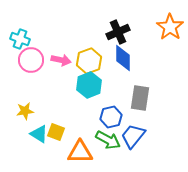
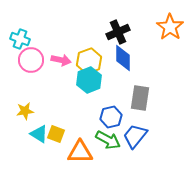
cyan hexagon: moved 5 px up
yellow square: moved 2 px down
blue trapezoid: moved 2 px right
